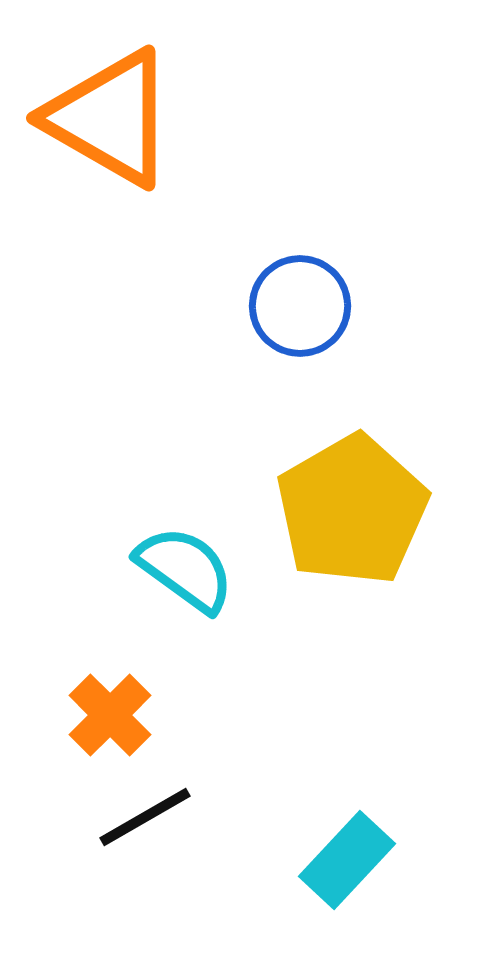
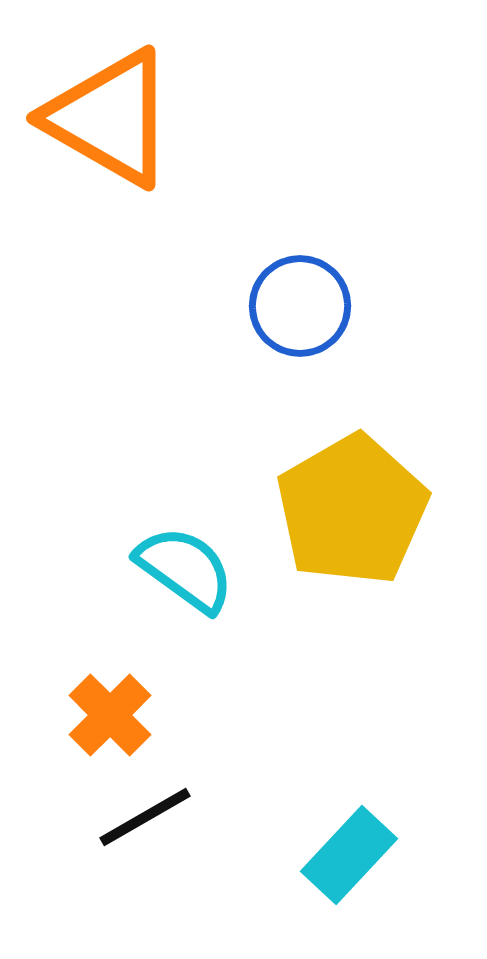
cyan rectangle: moved 2 px right, 5 px up
